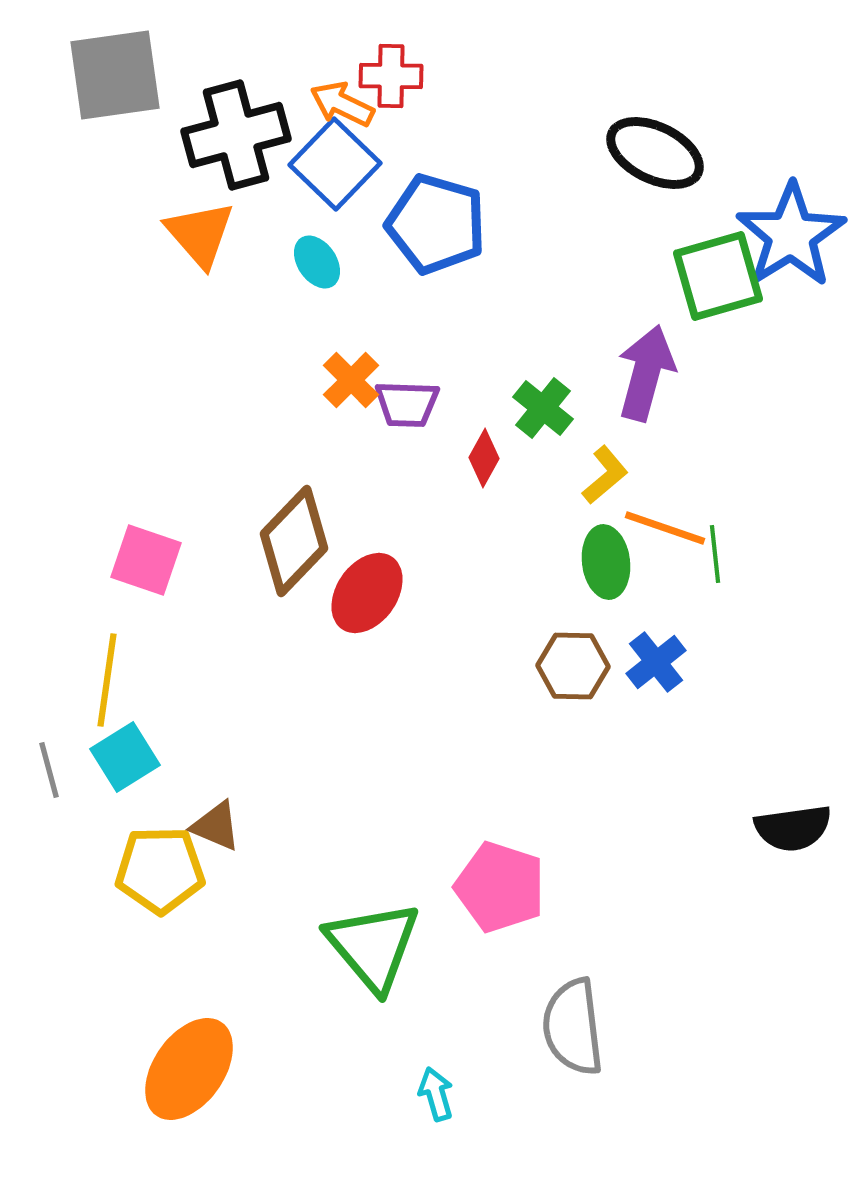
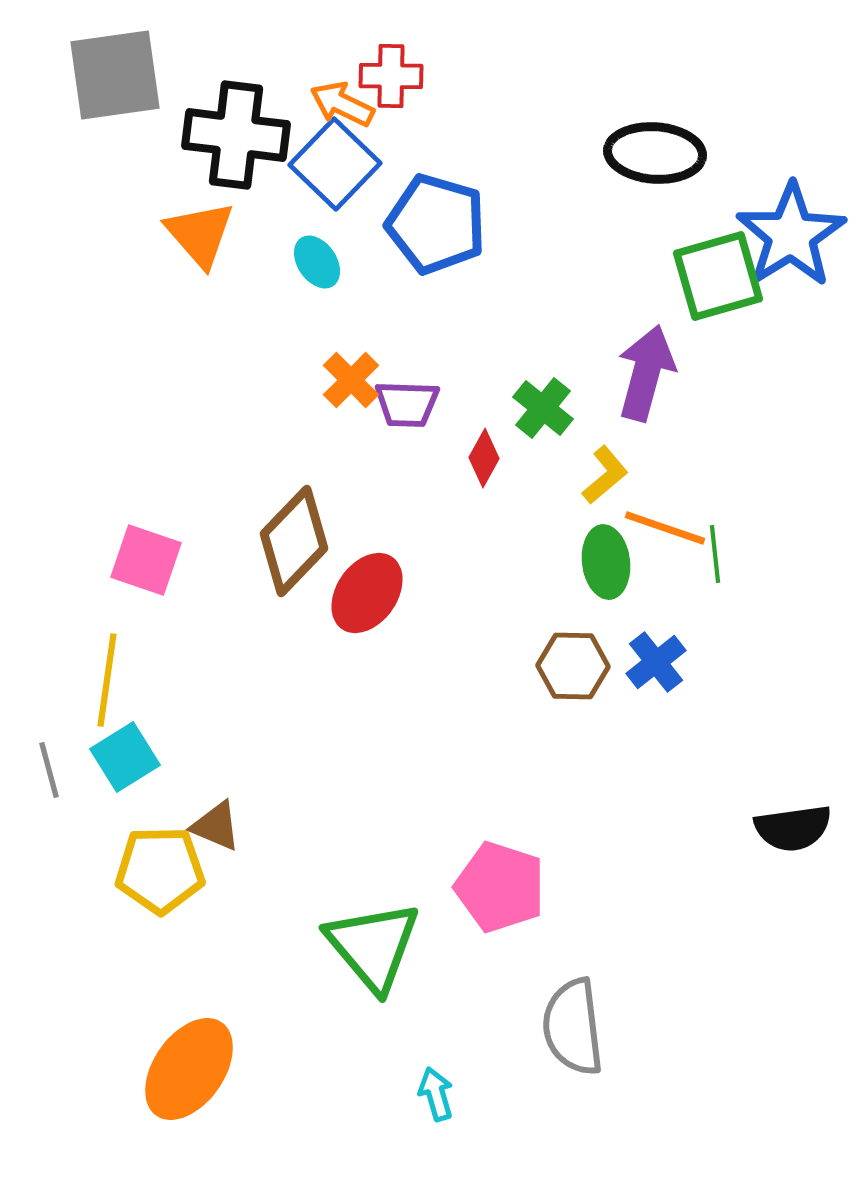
black cross: rotated 22 degrees clockwise
black ellipse: rotated 22 degrees counterclockwise
